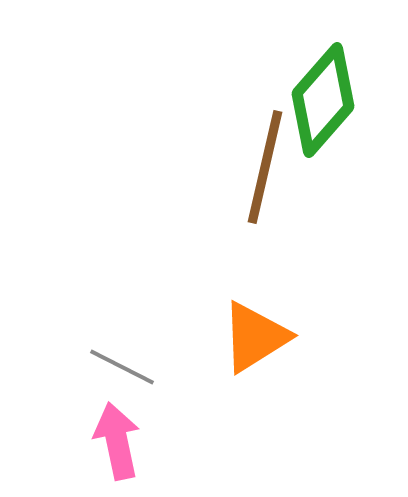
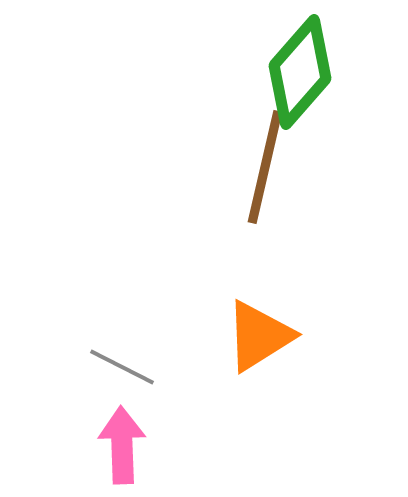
green diamond: moved 23 px left, 28 px up
orange triangle: moved 4 px right, 1 px up
pink arrow: moved 5 px right, 4 px down; rotated 10 degrees clockwise
